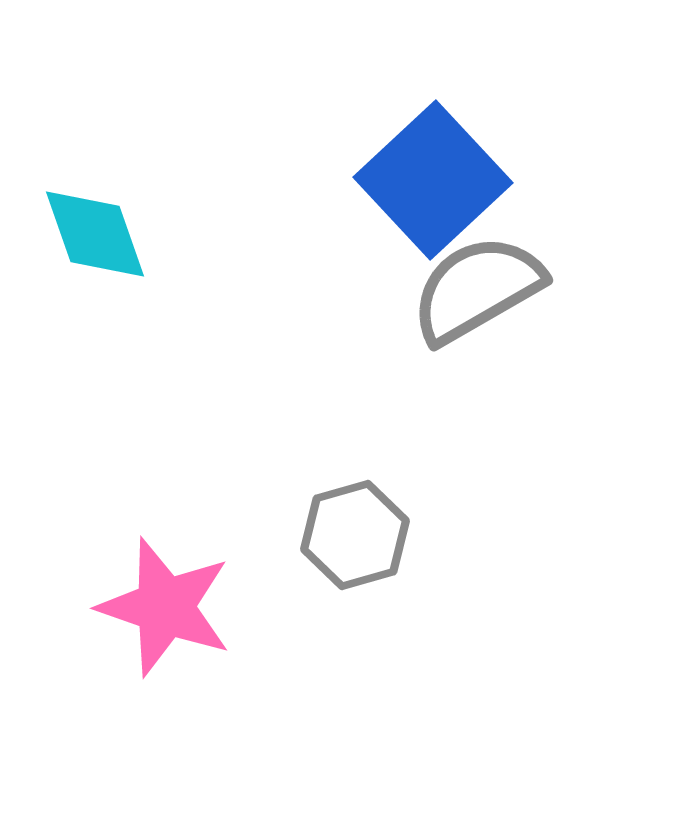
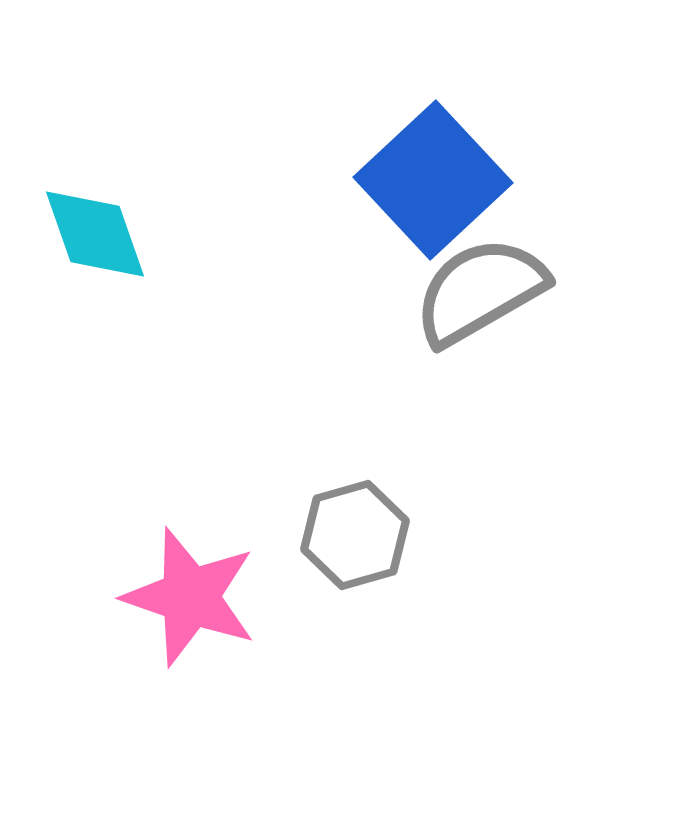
gray semicircle: moved 3 px right, 2 px down
pink star: moved 25 px right, 10 px up
